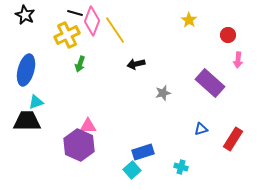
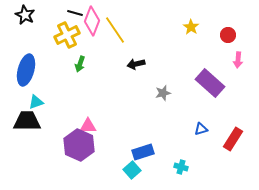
yellow star: moved 2 px right, 7 px down
